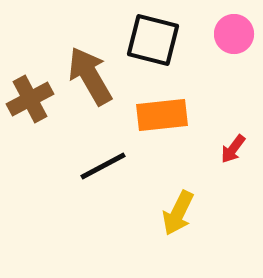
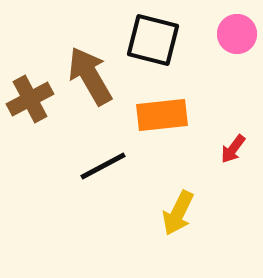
pink circle: moved 3 px right
